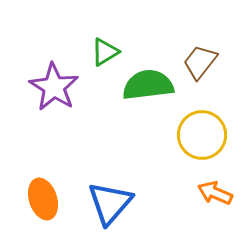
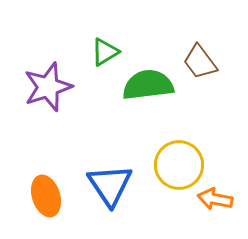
brown trapezoid: rotated 75 degrees counterclockwise
purple star: moved 6 px left; rotated 21 degrees clockwise
yellow circle: moved 23 px left, 30 px down
orange arrow: moved 6 px down; rotated 12 degrees counterclockwise
orange ellipse: moved 3 px right, 3 px up
blue triangle: moved 18 px up; rotated 15 degrees counterclockwise
